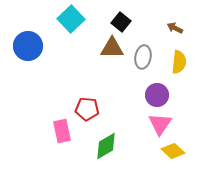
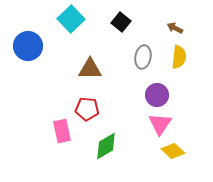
brown triangle: moved 22 px left, 21 px down
yellow semicircle: moved 5 px up
